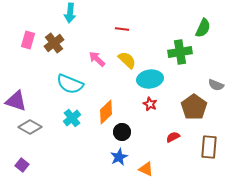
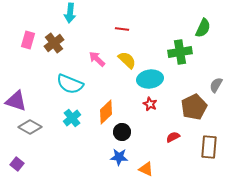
gray semicircle: rotated 98 degrees clockwise
brown pentagon: rotated 10 degrees clockwise
blue star: rotated 30 degrees clockwise
purple square: moved 5 px left, 1 px up
